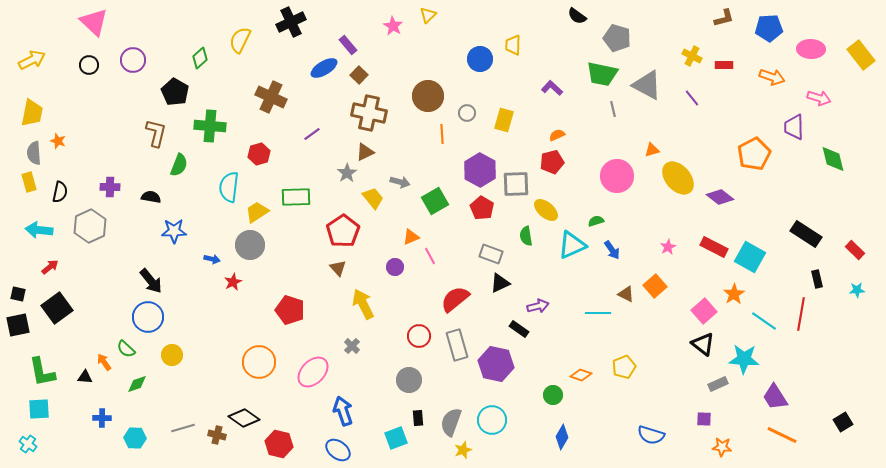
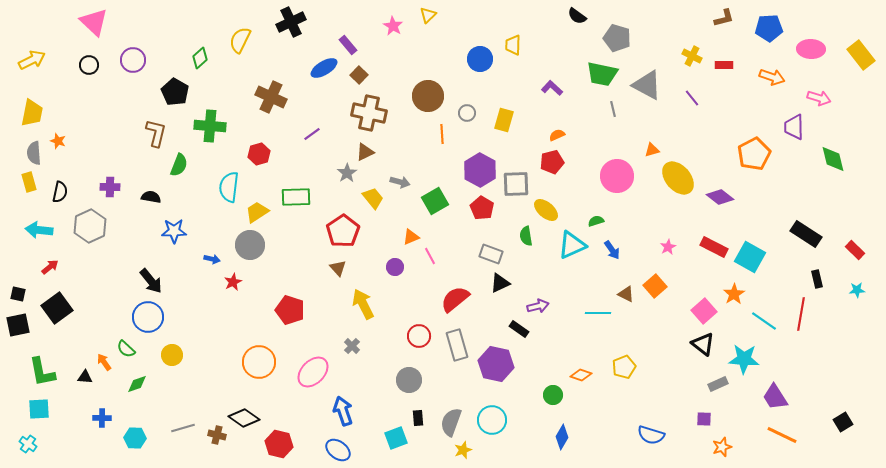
orange star at (722, 447): rotated 24 degrees counterclockwise
